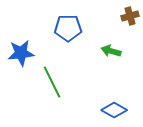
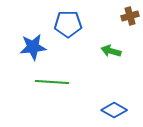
blue pentagon: moved 4 px up
blue star: moved 12 px right, 6 px up
green line: rotated 60 degrees counterclockwise
